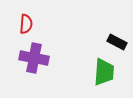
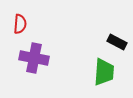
red semicircle: moved 6 px left
